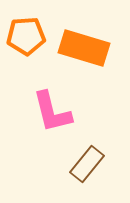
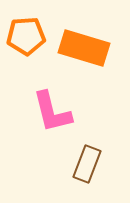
brown rectangle: rotated 18 degrees counterclockwise
